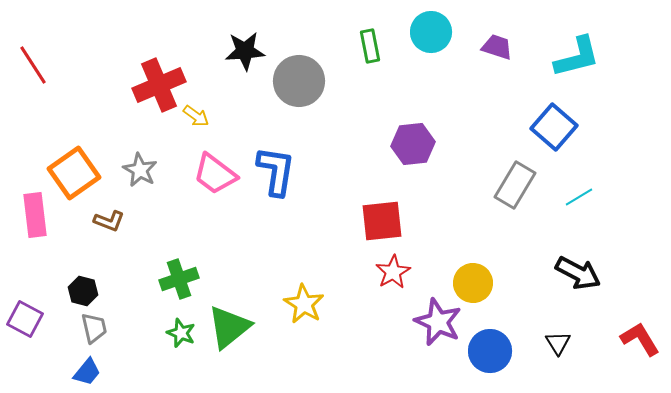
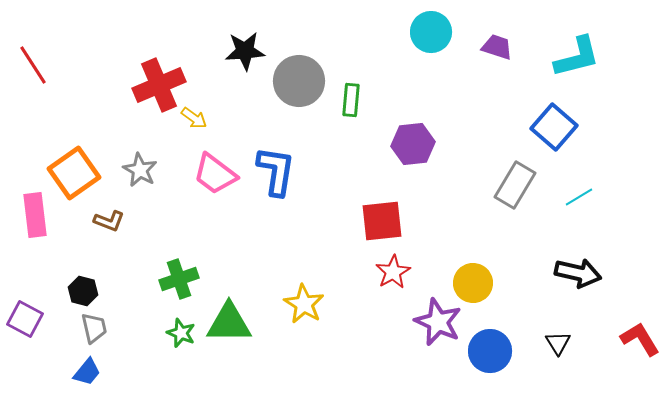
green rectangle: moved 19 px left, 54 px down; rotated 16 degrees clockwise
yellow arrow: moved 2 px left, 2 px down
black arrow: rotated 15 degrees counterclockwise
green triangle: moved 4 px up; rotated 39 degrees clockwise
